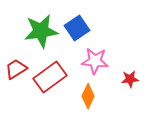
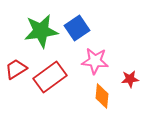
orange diamond: moved 14 px right; rotated 20 degrees counterclockwise
